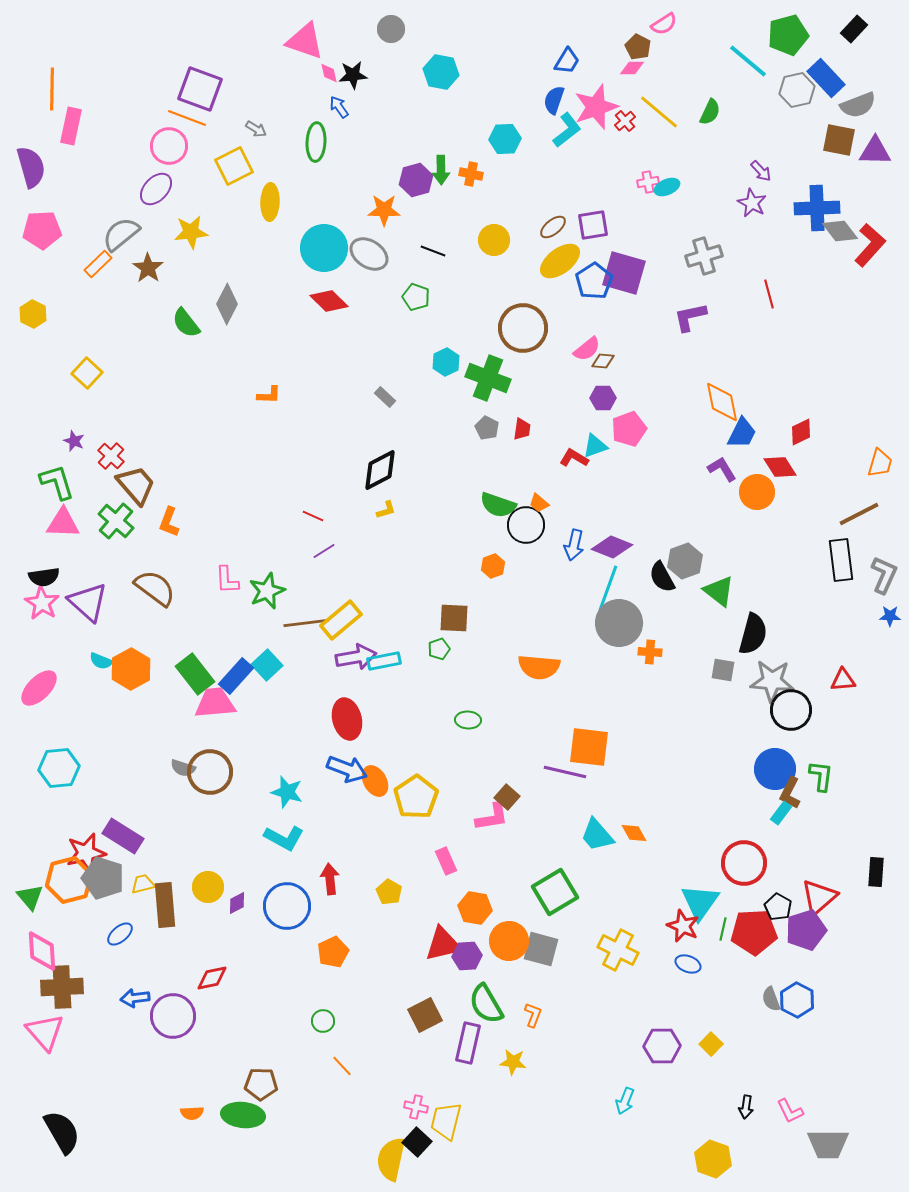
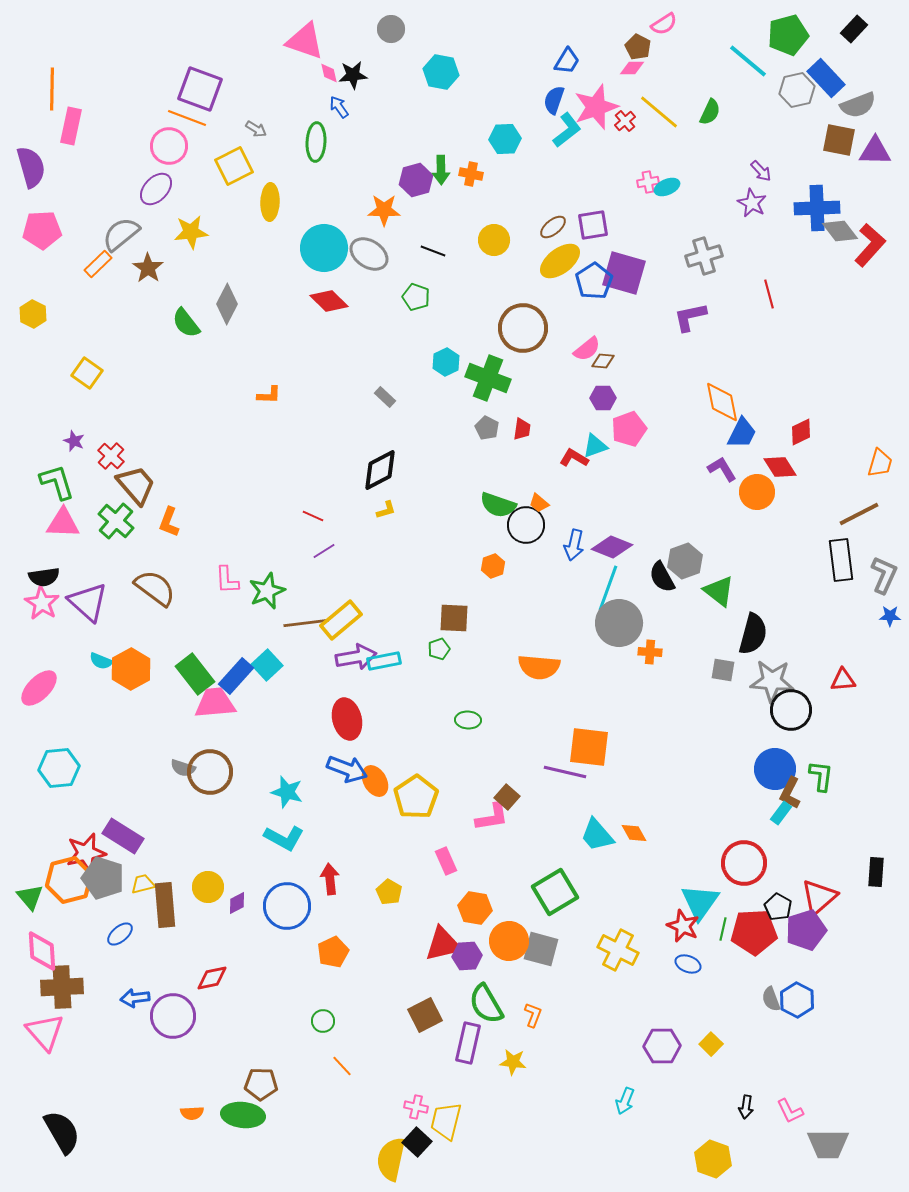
yellow square at (87, 373): rotated 8 degrees counterclockwise
